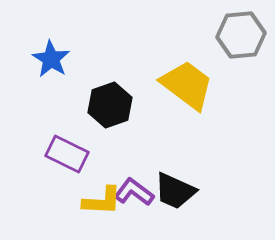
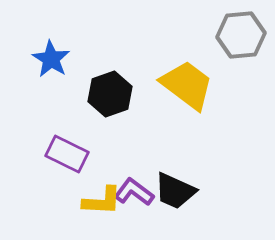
black hexagon: moved 11 px up
